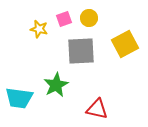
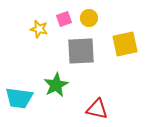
yellow square: rotated 16 degrees clockwise
